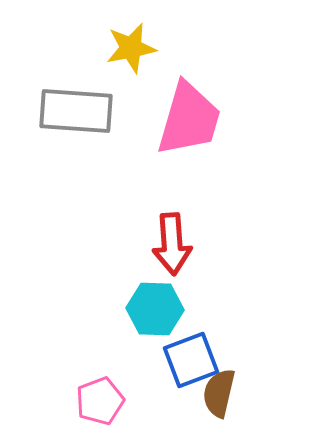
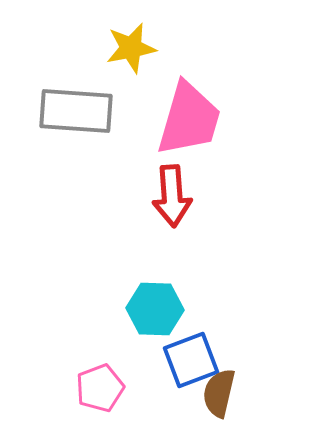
red arrow: moved 48 px up
pink pentagon: moved 13 px up
